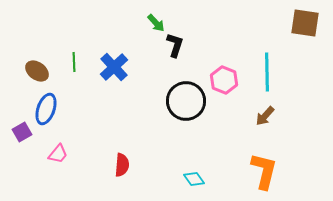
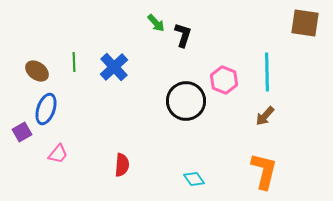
black L-shape: moved 8 px right, 10 px up
